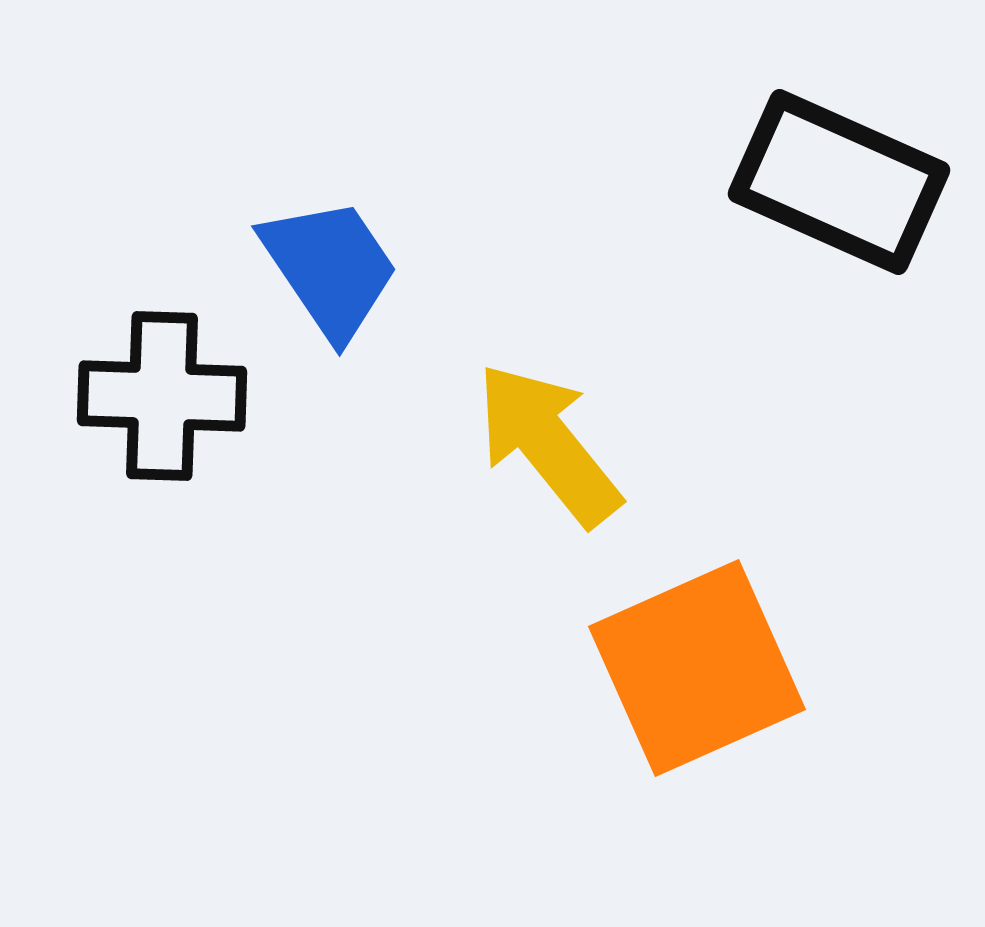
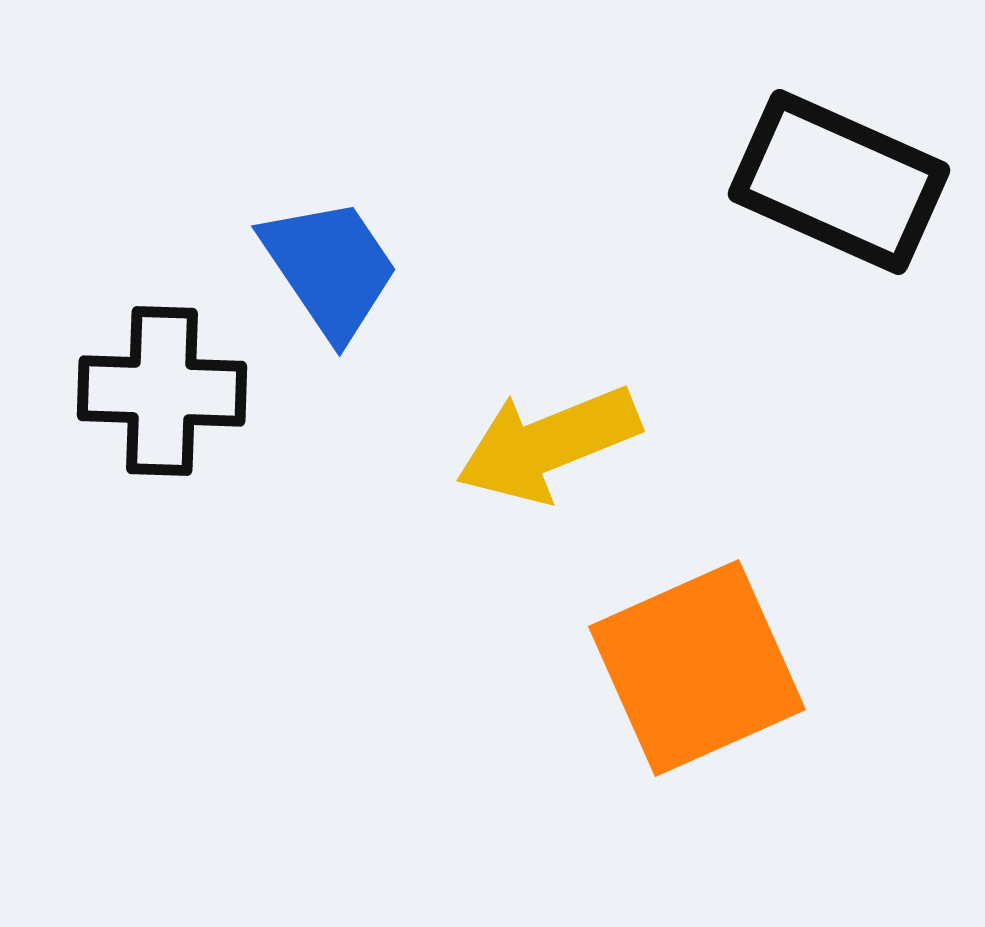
black cross: moved 5 px up
yellow arrow: rotated 73 degrees counterclockwise
